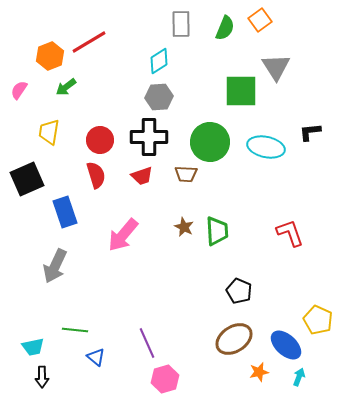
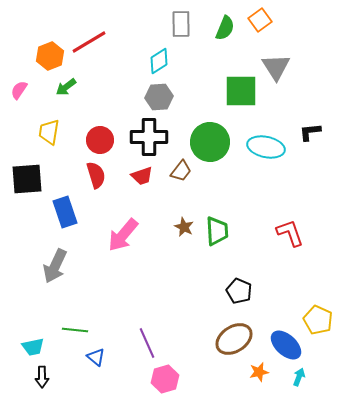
brown trapezoid: moved 5 px left, 3 px up; rotated 55 degrees counterclockwise
black square: rotated 20 degrees clockwise
